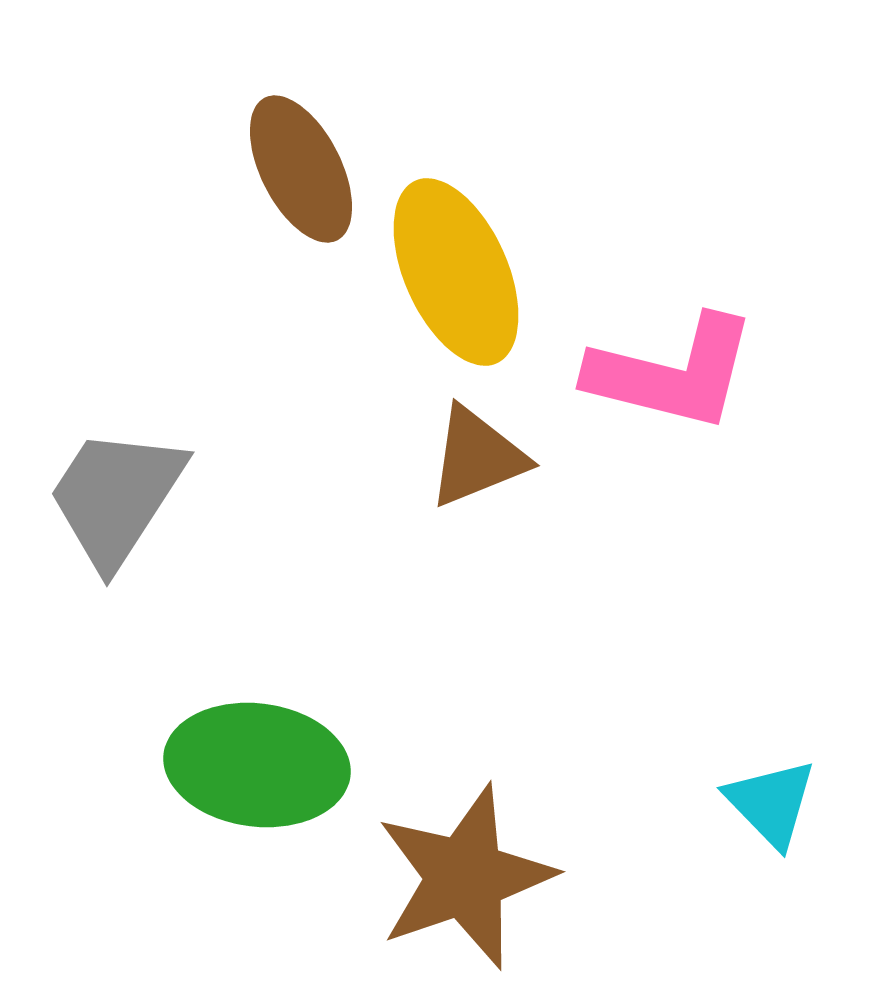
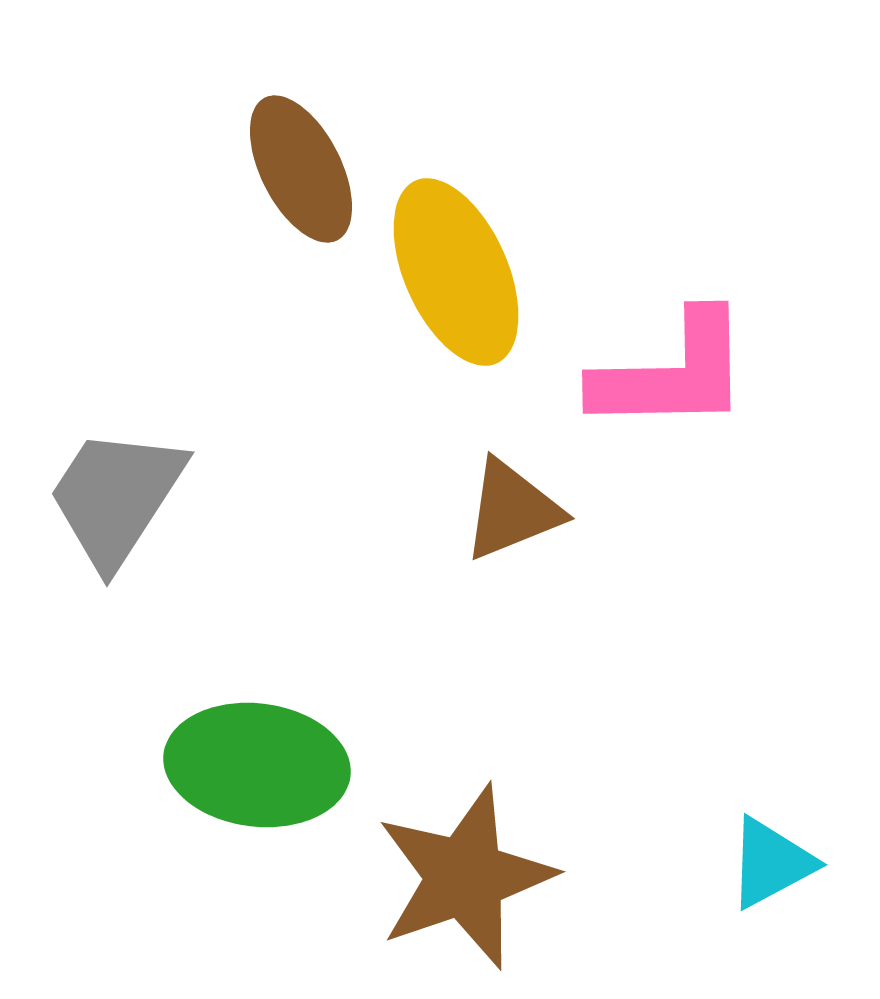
pink L-shape: rotated 15 degrees counterclockwise
brown triangle: moved 35 px right, 53 px down
cyan triangle: moved 60 px down; rotated 46 degrees clockwise
